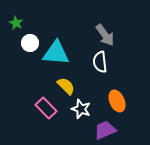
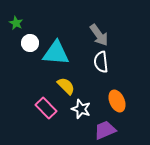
gray arrow: moved 6 px left
white semicircle: moved 1 px right
